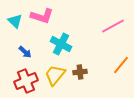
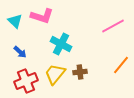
blue arrow: moved 5 px left
yellow trapezoid: moved 1 px up
